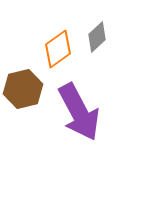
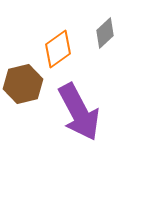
gray diamond: moved 8 px right, 4 px up
brown hexagon: moved 5 px up
